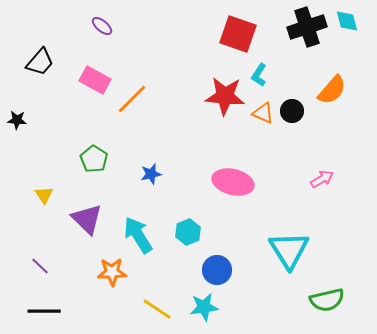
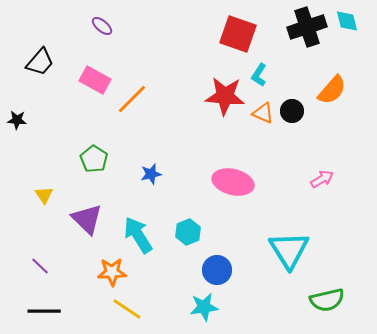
yellow line: moved 30 px left
